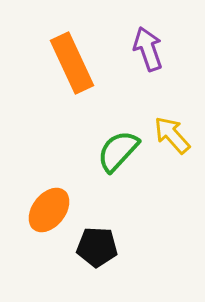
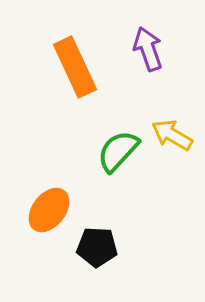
orange rectangle: moved 3 px right, 4 px down
yellow arrow: rotated 18 degrees counterclockwise
